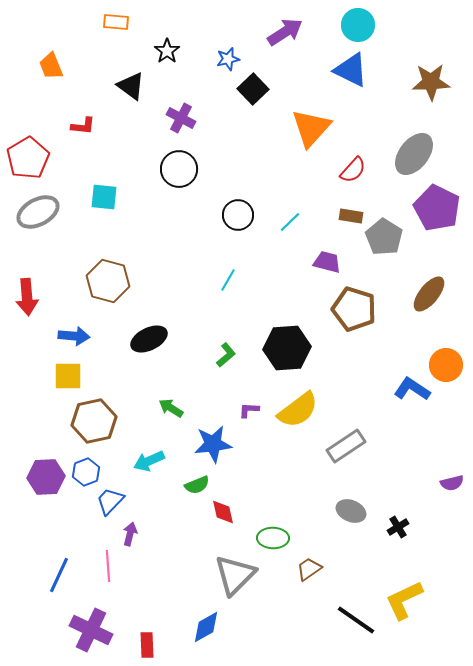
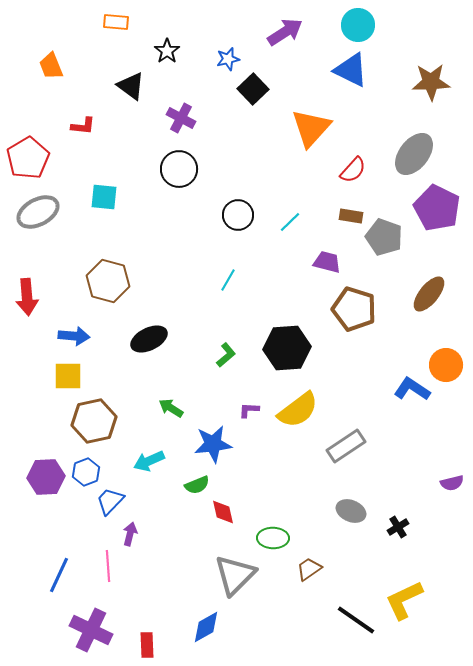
gray pentagon at (384, 237): rotated 12 degrees counterclockwise
